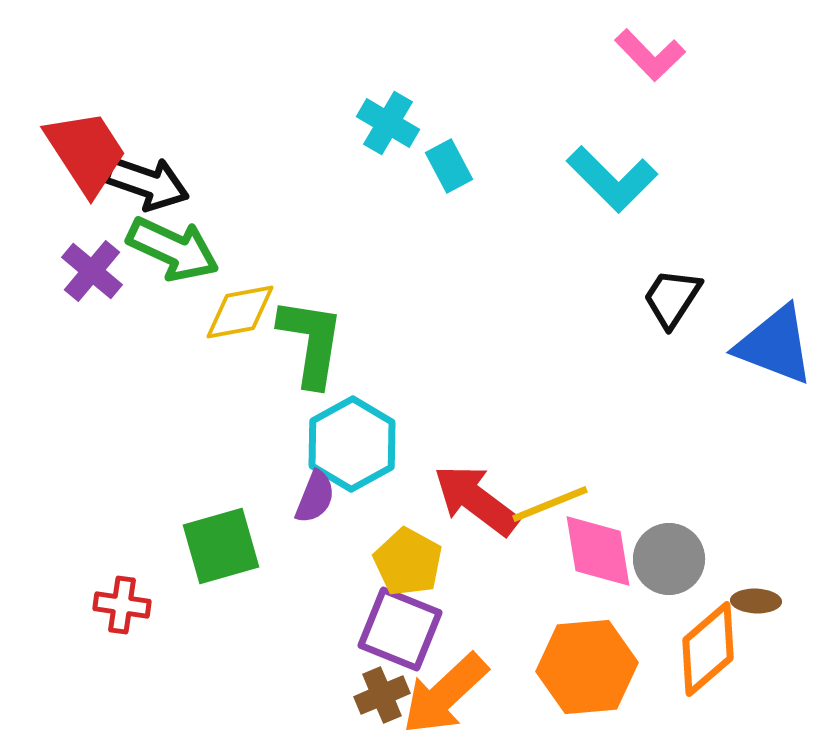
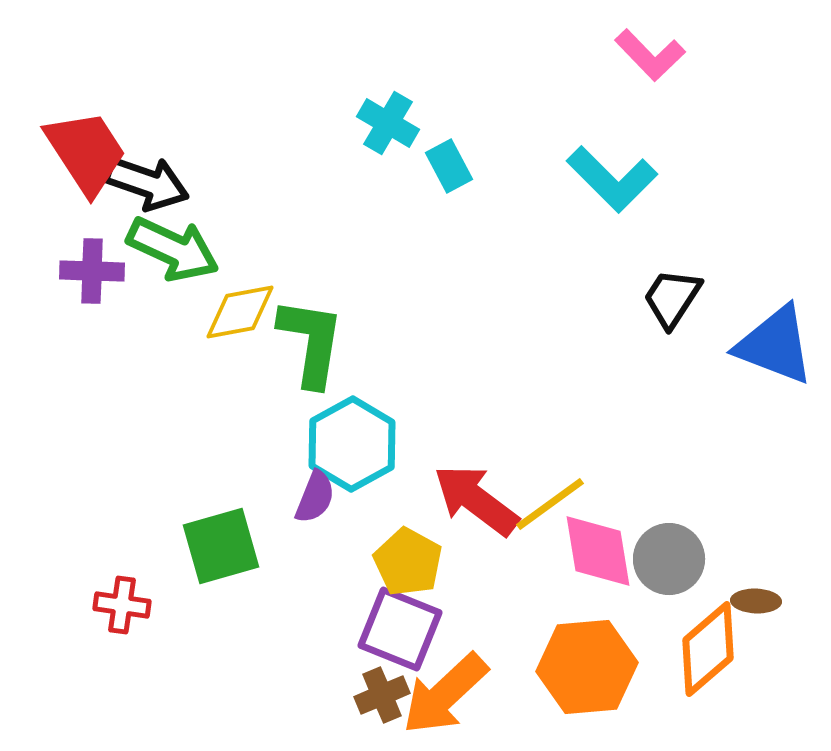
purple cross: rotated 38 degrees counterclockwise
yellow line: rotated 14 degrees counterclockwise
